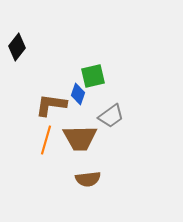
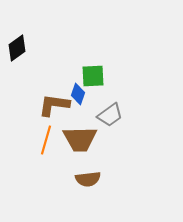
black diamond: moved 1 px down; rotated 16 degrees clockwise
green square: rotated 10 degrees clockwise
brown L-shape: moved 3 px right
gray trapezoid: moved 1 px left, 1 px up
brown trapezoid: moved 1 px down
